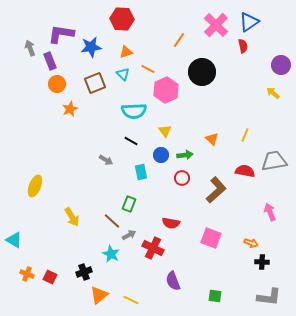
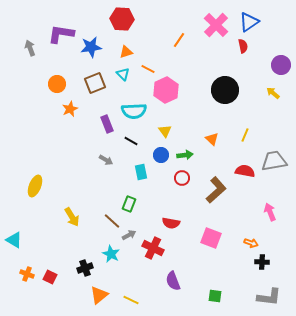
purple rectangle at (50, 61): moved 57 px right, 63 px down
black circle at (202, 72): moved 23 px right, 18 px down
black cross at (84, 272): moved 1 px right, 4 px up
